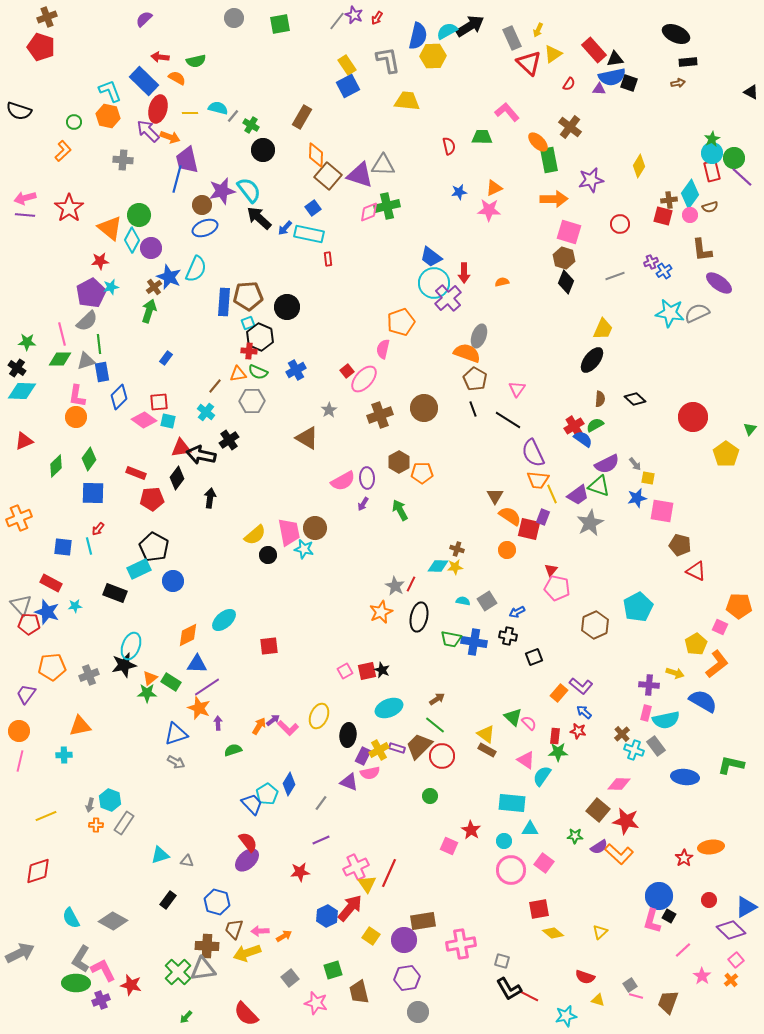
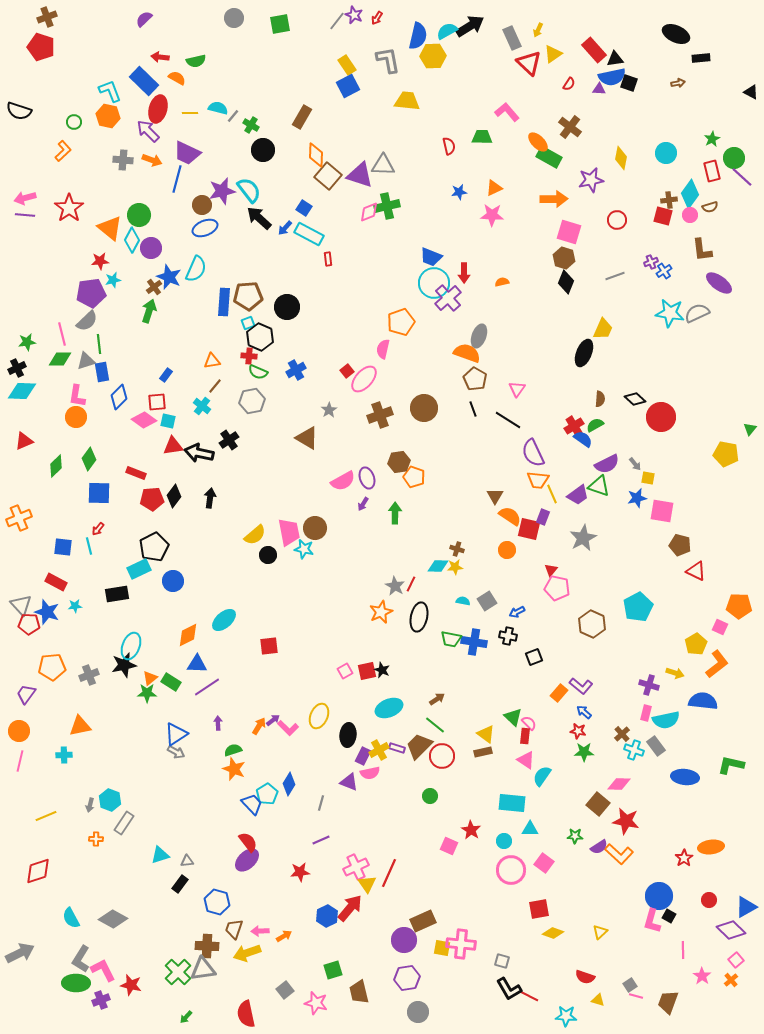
black rectangle at (688, 62): moved 13 px right, 4 px up
orange arrow at (170, 137): moved 18 px left, 23 px down
cyan circle at (712, 153): moved 46 px left
purple trapezoid at (187, 160): moved 7 px up; rotated 52 degrees counterclockwise
green rectangle at (549, 160): moved 3 px up; rotated 50 degrees counterclockwise
yellow diamond at (639, 166): moved 18 px left, 8 px up; rotated 20 degrees counterclockwise
blue square at (313, 208): moved 9 px left; rotated 21 degrees counterclockwise
pink star at (489, 210): moved 3 px right, 5 px down
red circle at (620, 224): moved 3 px left, 4 px up
cyan rectangle at (309, 234): rotated 16 degrees clockwise
blue trapezoid at (431, 257): rotated 15 degrees counterclockwise
cyan star at (111, 287): moved 2 px right, 7 px up
purple pentagon at (91, 293): rotated 20 degrees clockwise
green star at (27, 342): rotated 12 degrees counterclockwise
red cross at (249, 351): moved 5 px down
blue rectangle at (166, 358): moved 17 px down
black ellipse at (592, 360): moved 8 px left, 7 px up; rotated 16 degrees counterclockwise
black cross at (17, 368): rotated 30 degrees clockwise
orange triangle at (238, 374): moved 26 px left, 13 px up
gray hexagon at (252, 401): rotated 10 degrees counterclockwise
red square at (159, 402): moved 2 px left
cyan cross at (206, 412): moved 4 px left, 6 px up
red circle at (693, 417): moved 32 px left
red triangle at (181, 448): moved 8 px left, 2 px up
yellow pentagon at (726, 454): rotated 25 degrees counterclockwise
black arrow at (201, 455): moved 2 px left, 2 px up
brown hexagon at (399, 462): rotated 20 degrees clockwise
orange pentagon at (422, 473): moved 8 px left, 4 px down; rotated 20 degrees clockwise
black diamond at (177, 478): moved 3 px left, 18 px down
purple ellipse at (367, 478): rotated 15 degrees counterclockwise
blue square at (93, 493): moved 6 px right
green arrow at (400, 510): moved 5 px left, 3 px down; rotated 30 degrees clockwise
gray star at (590, 523): moved 7 px left, 15 px down
black pentagon at (154, 547): rotated 16 degrees clockwise
red rectangle at (51, 583): moved 5 px right, 1 px up
black rectangle at (115, 593): moved 2 px right, 1 px down; rotated 30 degrees counterclockwise
brown hexagon at (595, 625): moved 3 px left, 1 px up; rotated 12 degrees counterclockwise
purple cross at (649, 685): rotated 12 degrees clockwise
blue semicircle at (703, 701): rotated 24 degrees counterclockwise
orange star at (199, 708): moved 35 px right, 61 px down
blue triangle at (176, 734): rotated 15 degrees counterclockwise
red rectangle at (555, 736): moved 30 px left
brown rectangle at (487, 750): moved 4 px left, 2 px down; rotated 42 degrees counterclockwise
green star at (558, 752): moved 26 px right
gray arrow at (176, 762): moved 10 px up
gray line at (321, 803): rotated 21 degrees counterclockwise
brown square at (598, 810): moved 6 px up
orange cross at (96, 825): moved 14 px down
gray triangle at (187, 861): rotated 16 degrees counterclockwise
black rectangle at (168, 900): moved 12 px right, 16 px up
gray diamond at (113, 921): moved 2 px up
brown rectangle at (423, 921): rotated 15 degrees counterclockwise
yellow diamond at (553, 933): rotated 20 degrees counterclockwise
yellow square at (371, 936): moved 71 px right, 12 px down; rotated 24 degrees counterclockwise
pink cross at (461, 944): rotated 16 degrees clockwise
pink line at (683, 950): rotated 48 degrees counterclockwise
gray square at (290, 978): moved 5 px left, 12 px down
red semicircle at (246, 1014): rotated 32 degrees clockwise
cyan star at (566, 1016): rotated 15 degrees clockwise
